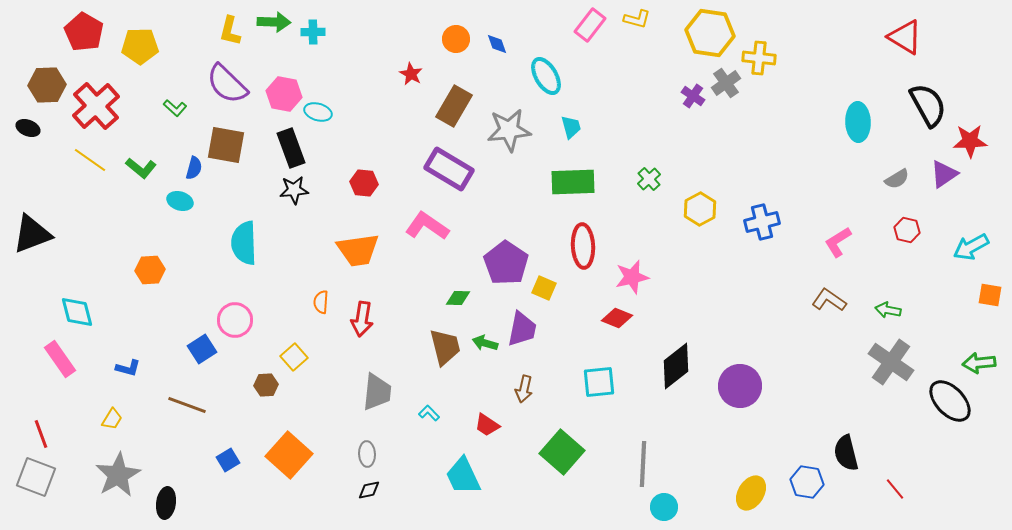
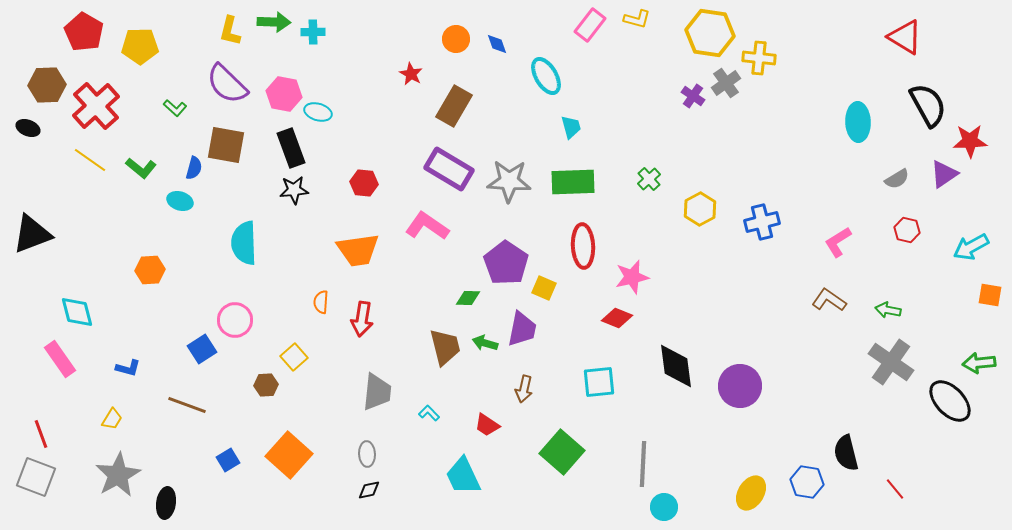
gray star at (509, 130): moved 51 px down; rotated 9 degrees clockwise
green diamond at (458, 298): moved 10 px right
black diamond at (676, 366): rotated 60 degrees counterclockwise
